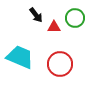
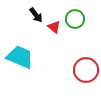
green circle: moved 1 px down
red triangle: rotated 40 degrees clockwise
red circle: moved 26 px right, 6 px down
